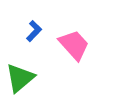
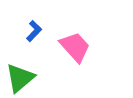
pink trapezoid: moved 1 px right, 2 px down
